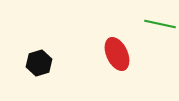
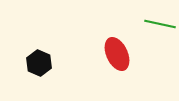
black hexagon: rotated 20 degrees counterclockwise
